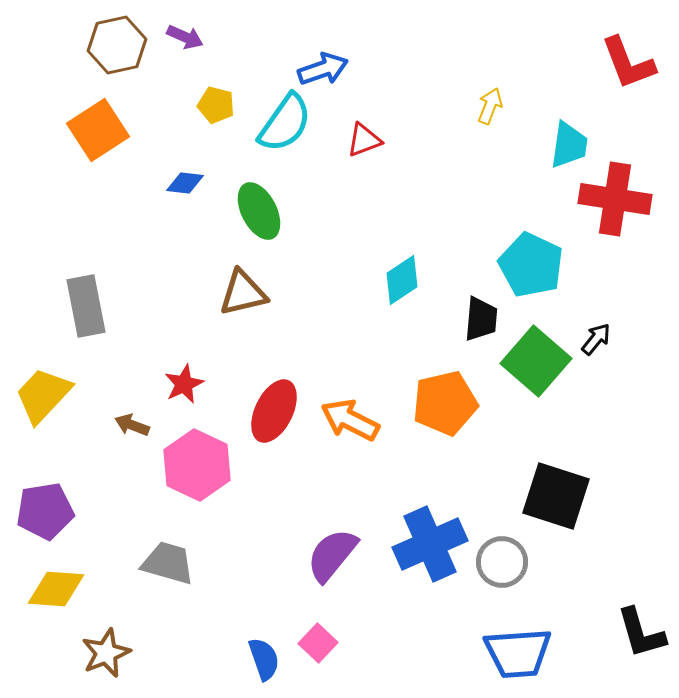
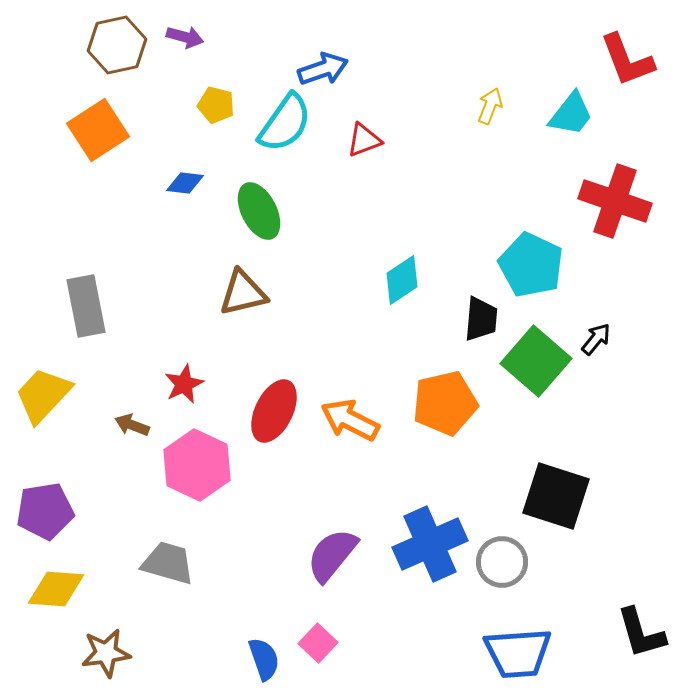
purple arrow: rotated 9 degrees counterclockwise
red L-shape: moved 1 px left, 3 px up
cyan trapezoid: moved 2 px right, 31 px up; rotated 30 degrees clockwise
red cross: moved 2 px down; rotated 10 degrees clockwise
brown star: rotated 15 degrees clockwise
